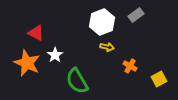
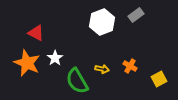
yellow arrow: moved 5 px left, 22 px down
white star: moved 3 px down
